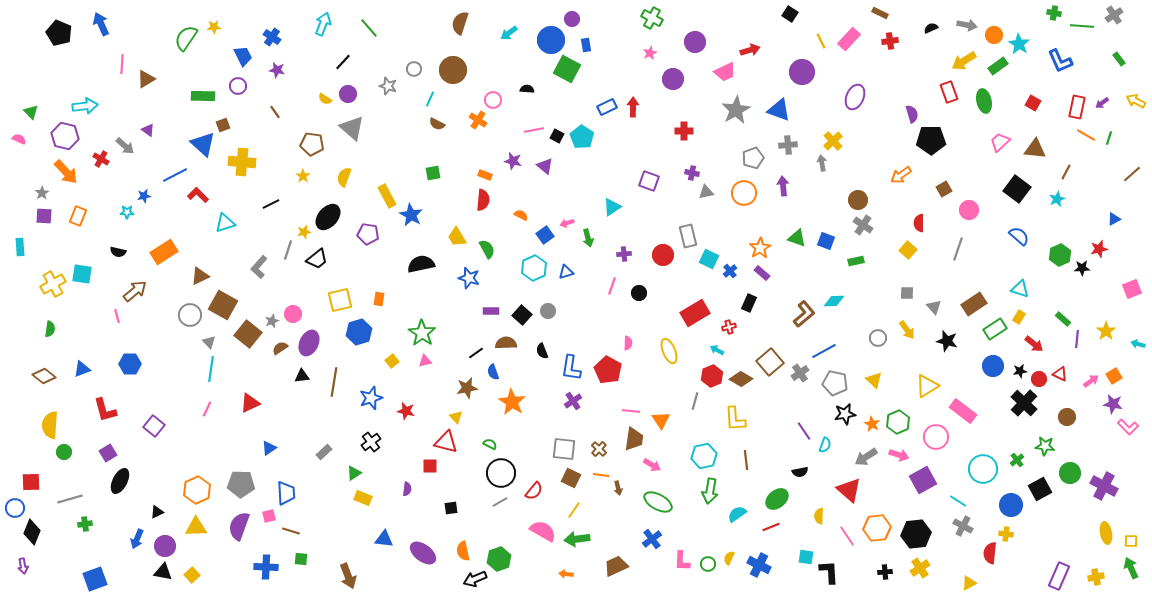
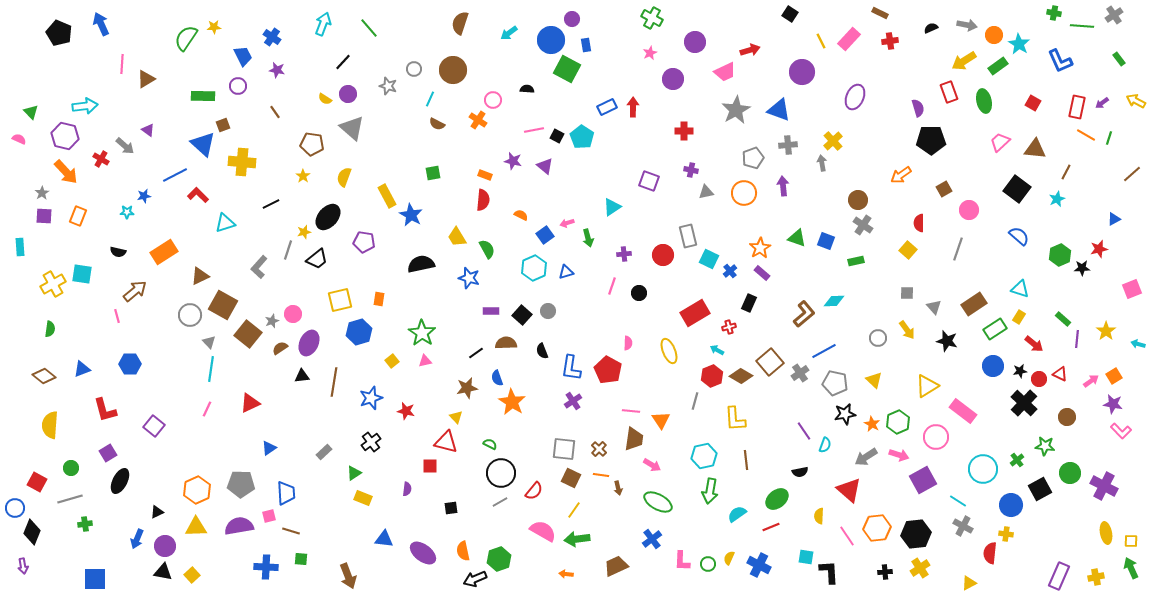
purple semicircle at (912, 114): moved 6 px right, 6 px up
purple cross at (692, 173): moved 1 px left, 3 px up
purple pentagon at (368, 234): moved 4 px left, 8 px down
blue semicircle at (493, 372): moved 4 px right, 6 px down
brown diamond at (741, 379): moved 3 px up
pink L-shape at (1128, 427): moved 7 px left, 4 px down
green circle at (64, 452): moved 7 px right, 16 px down
red square at (31, 482): moved 6 px right; rotated 30 degrees clockwise
purple semicircle at (239, 526): rotated 60 degrees clockwise
blue square at (95, 579): rotated 20 degrees clockwise
